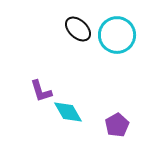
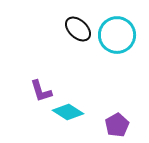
cyan diamond: rotated 28 degrees counterclockwise
